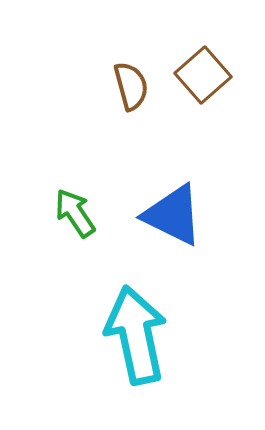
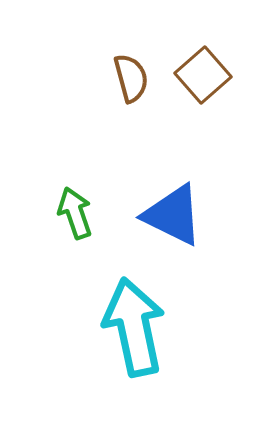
brown semicircle: moved 8 px up
green arrow: rotated 15 degrees clockwise
cyan arrow: moved 2 px left, 8 px up
